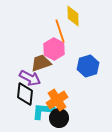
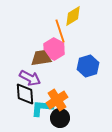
yellow diamond: rotated 60 degrees clockwise
brown trapezoid: moved 5 px up; rotated 10 degrees clockwise
black diamond: rotated 10 degrees counterclockwise
cyan L-shape: moved 1 px left, 3 px up
black circle: moved 1 px right
